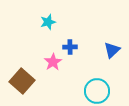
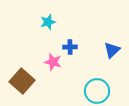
pink star: rotated 24 degrees counterclockwise
